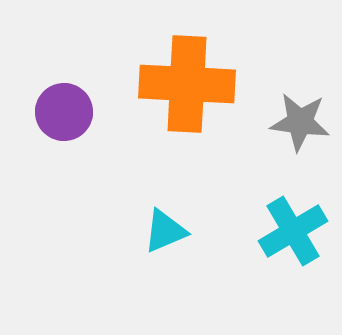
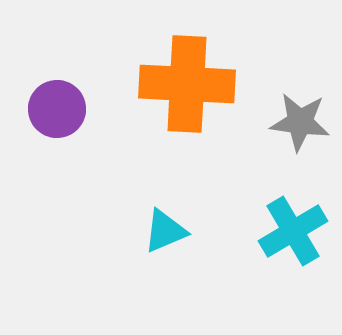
purple circle: moved 7 px left, 3 px up
